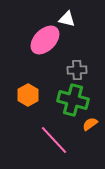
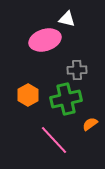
pink ellipse: rotated 28 degrees clockwise
green cross: moved 7 px left, 1 px up; rotated 28 degrees counterclockwise
